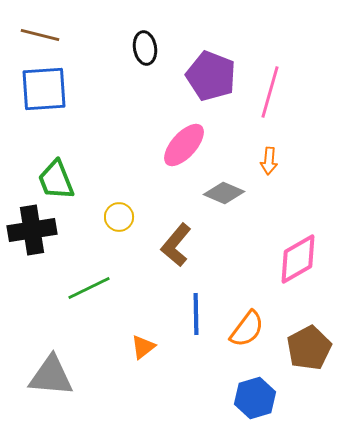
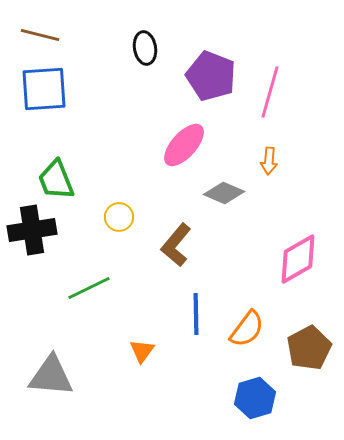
orange triangle: moved 1 px left, 4 px down; rotated 16 degrees counterclockwise
